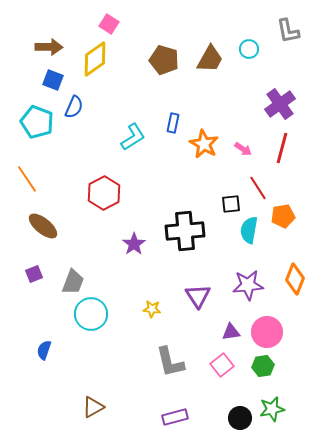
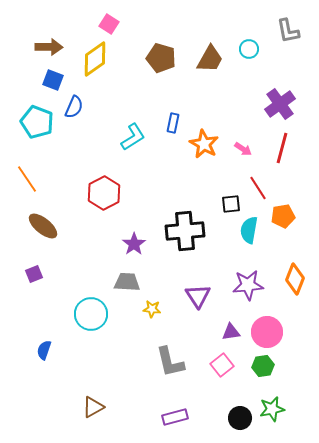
brown pentagon at (164, 60): moved 3 px left, 2 px up
gray trapezoid at (73, 282): moved 54 px right; rotated 108 degrees counterclockwise
